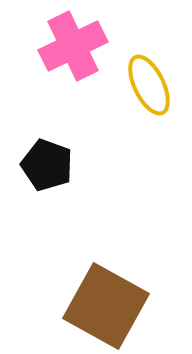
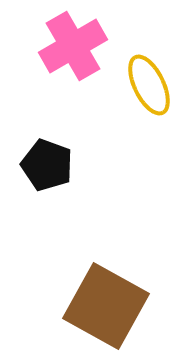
pink cross: rotated 4 degrees counterclockwise
